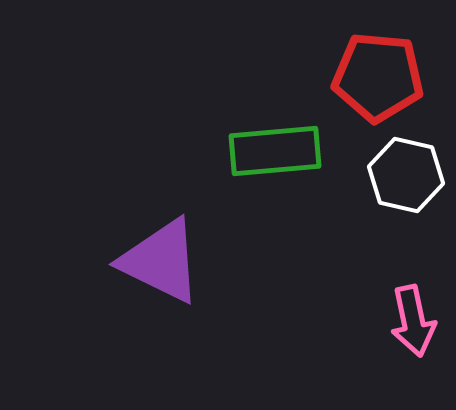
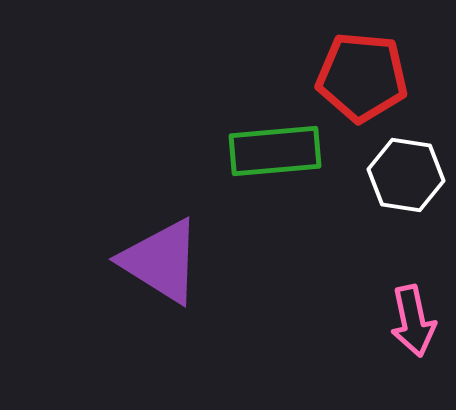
red pentagon: moved 16 px left
white hexagon: rotated 4 degrees counterclockwise
purple triangle: rotated 6 degrees clockwise
